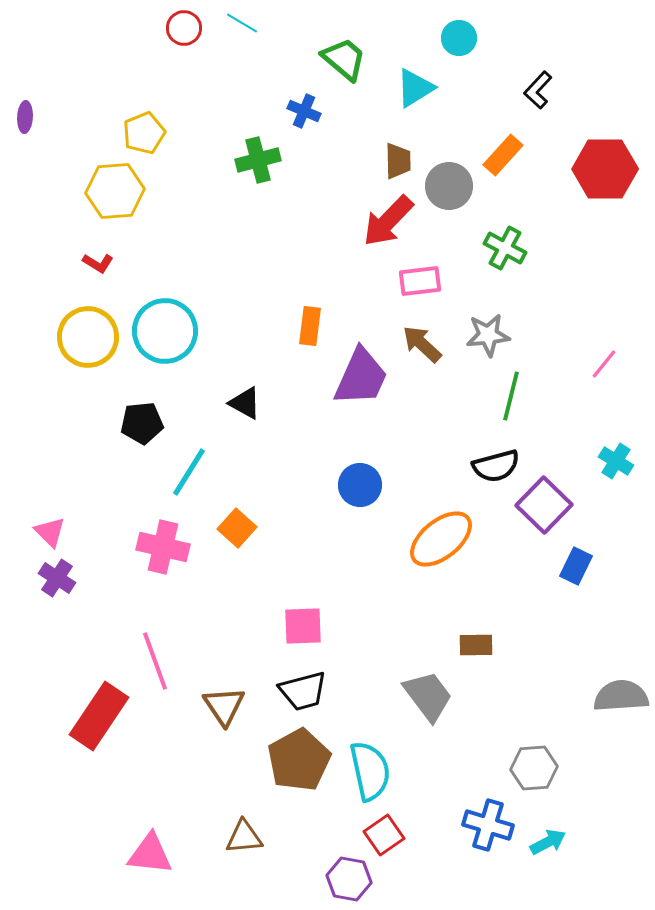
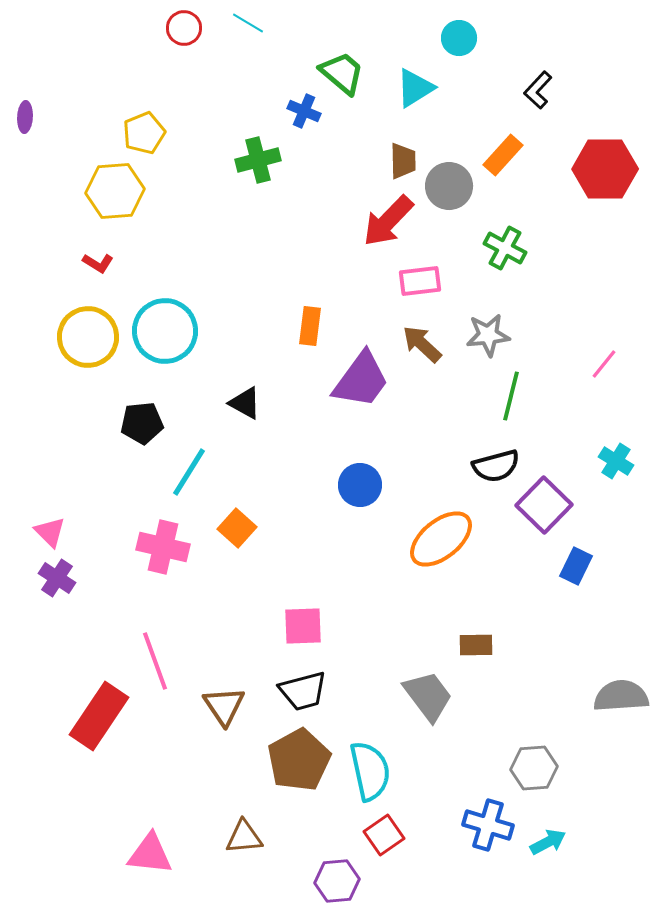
cyan line at (242, 23): moved 6 px right
green trapezoid at (344, 59): moved 2 px left, 14 px down
brown trapezoid at (398, 161): moved 5 px right
purple trapezoid at (361, 377): moved 3 px down; rotated 12 degrees clockwise
purple hexagon at (349, 879): moved 12 px left, 2 px down; rotated 15 degrees counterclockwise
